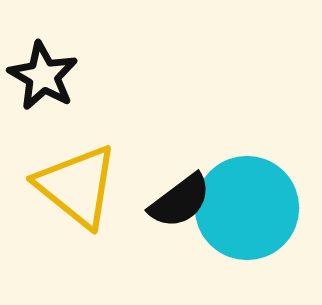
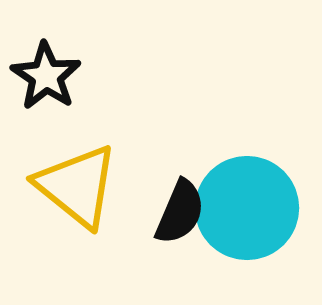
black star: moved 3 px right; rotated 4 degrees clockwise
black semicircle: moved 11 px down; rotated 30 degrees counterclockwise
